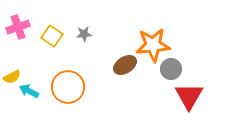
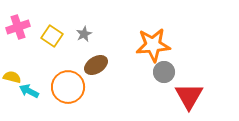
gray star: rotated 21 degrees counterclockwise
brown ellipse: moved 29 px left
gray circle: moved 7 px left, 3 px down
yellow semicircle: rotated 138 degrees counterclockwise
